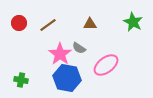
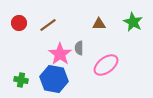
brown triangle: moved 9 px right
gray semicircle: rotated 56 degrees clockwise
blue hexagon: moved 13 px left, 1 px down
